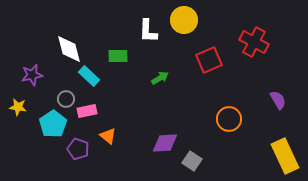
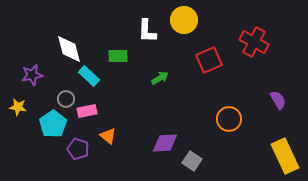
white L-shape: moved 1 px left
